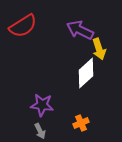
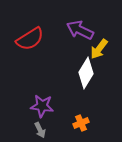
red semicircle: moved 7 px right, 13 px down
yellow arrow: rotated 55 degrees clockwise
white diamond: rotated 16 degrees counterclockwise
purple star: moved 1 px down
gray arrow: moved 1 px up
